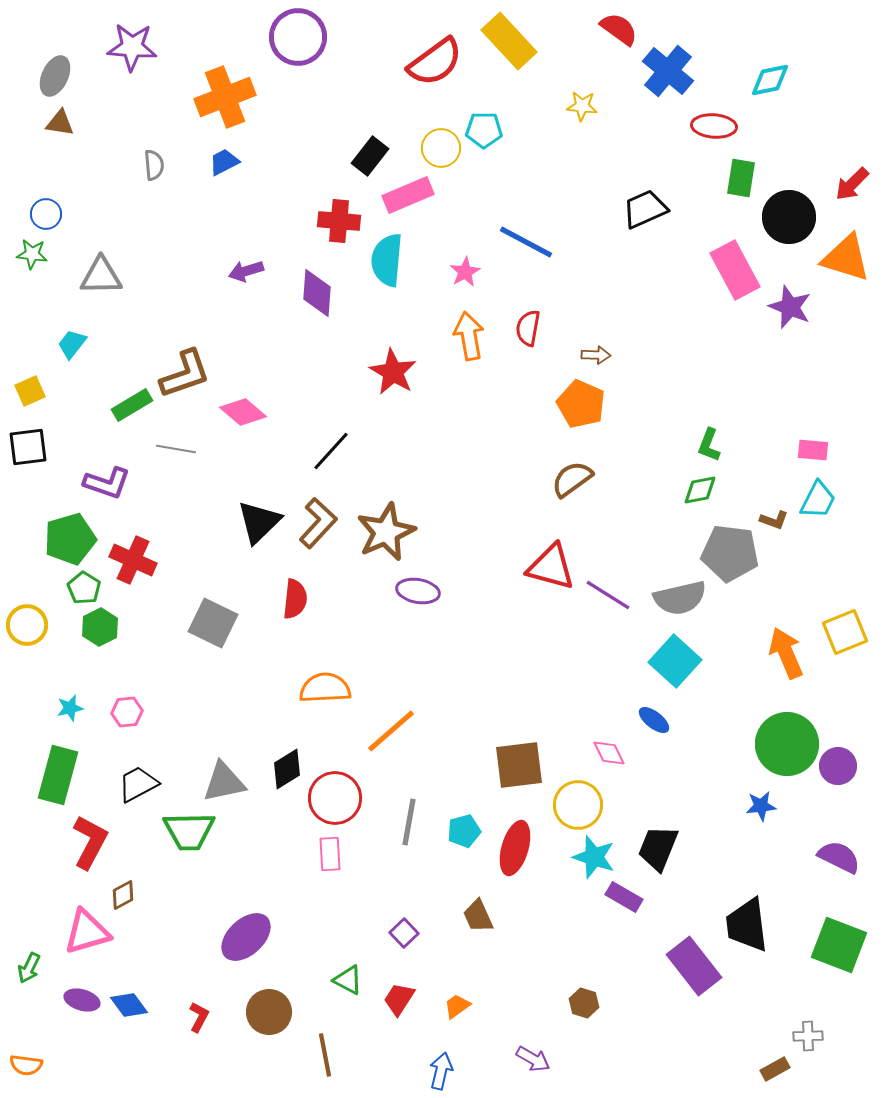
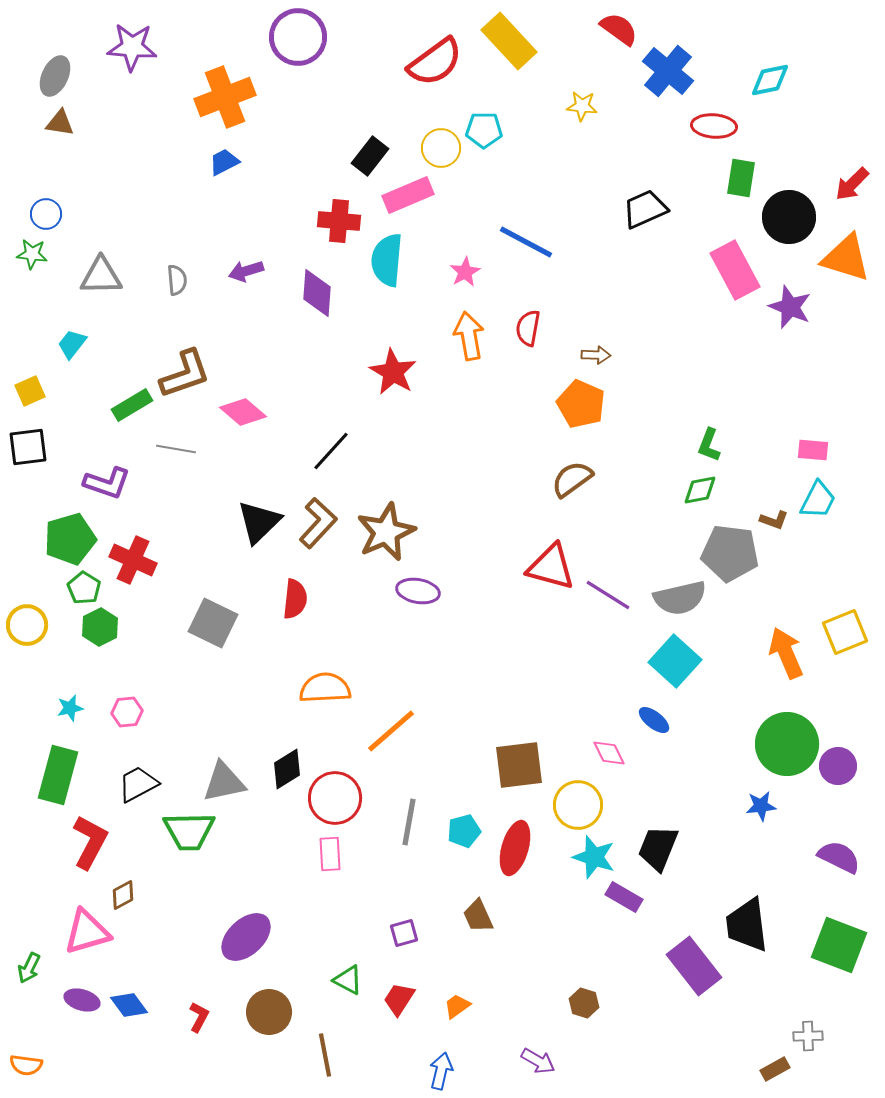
gray semicircle at (154, 165): moved 23 px right, 115 px down
purple square at (404, 933): rotated 28 degrees clockwise
purple arrow at (533, 1059): moved 5 px right, 2 px down
